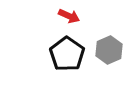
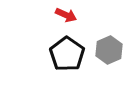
red arrow: moved 3 px left, 1 px up
